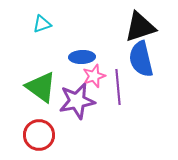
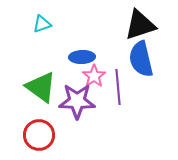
black triangle: moved 2 px up
pink star: rotated 15 degrees counterclockwise
purple star: rotated 12 degrees clockwise
